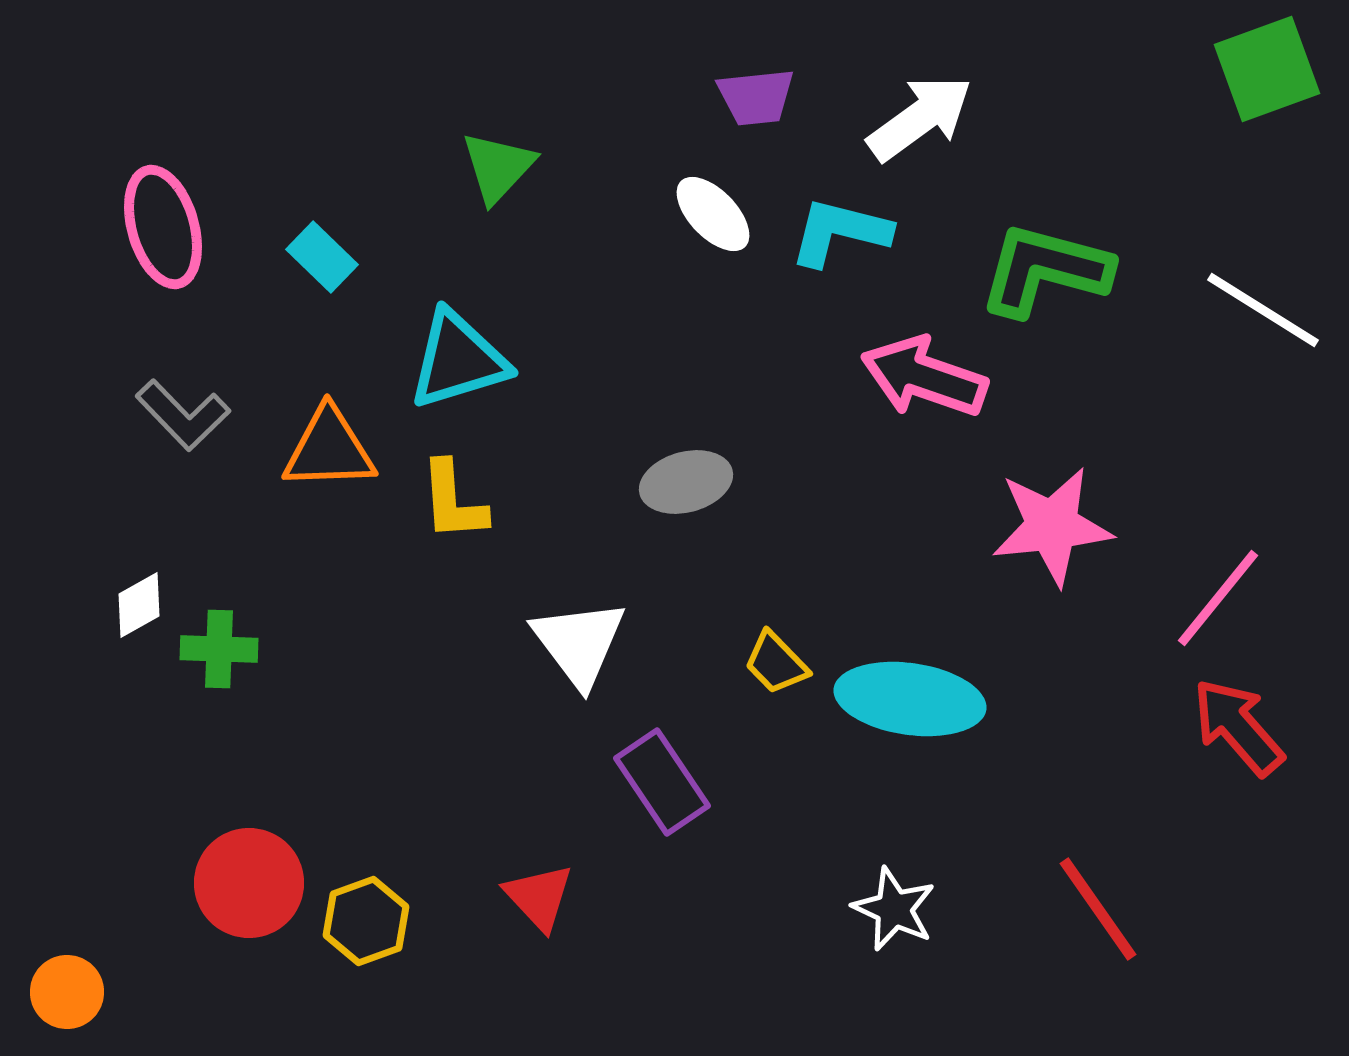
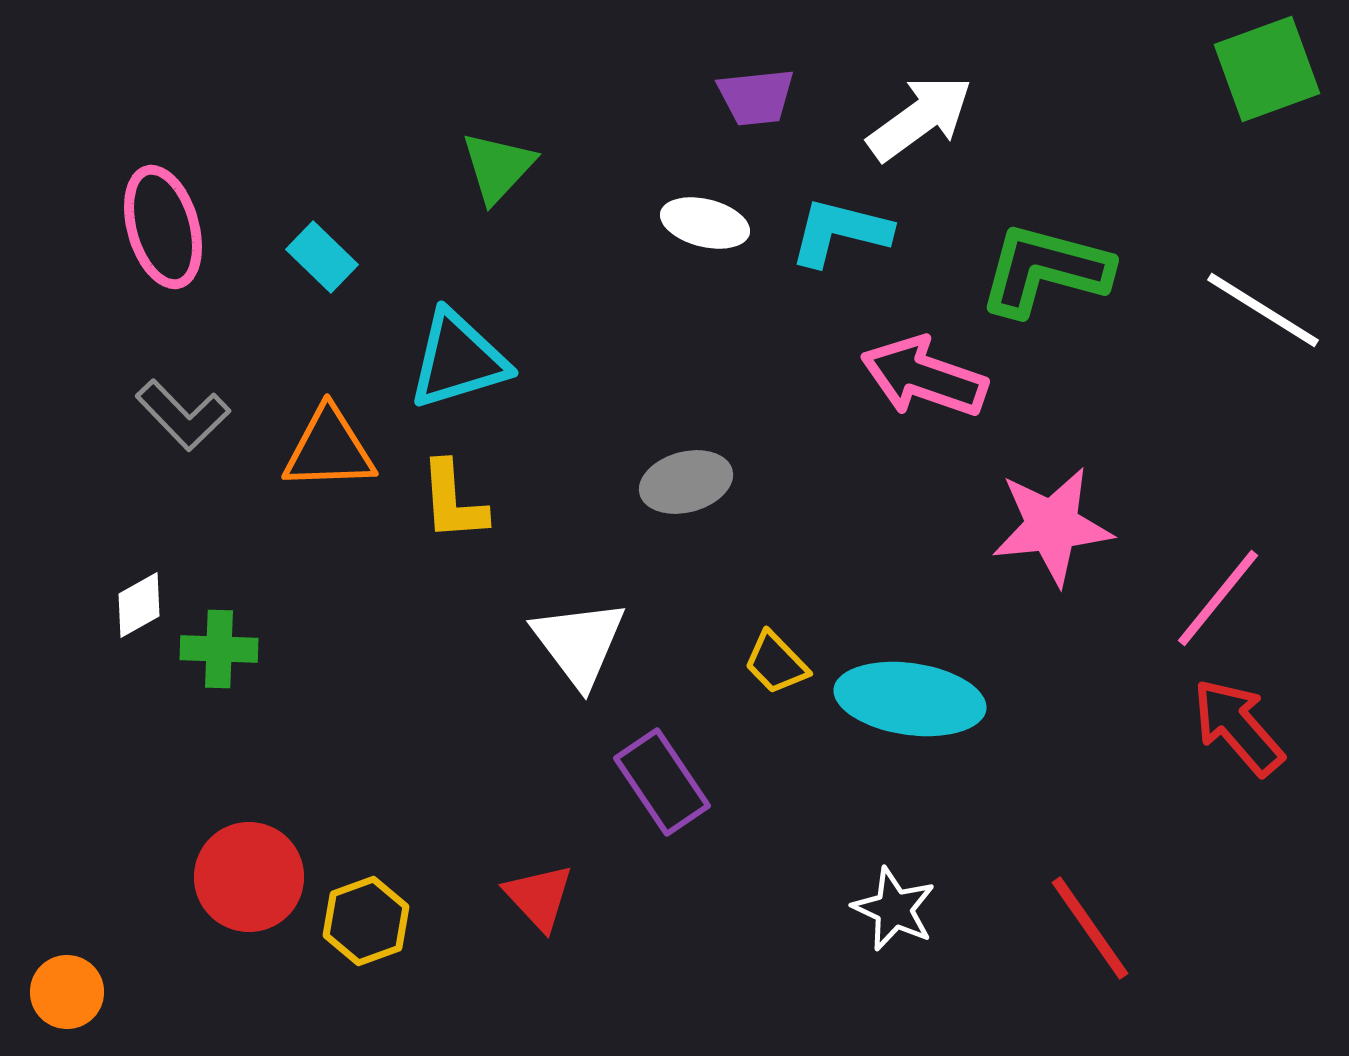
white ellipse: moved 8 px left, 9 px down; rotated 32 degrees counterclockwise
red circle: moved 6 px up
red line: moved 8 px left, 19 px down
